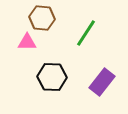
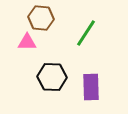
brown hexagon: moved 1 px left
purple rectangle: moved 11 px left, 5 px down; rotated 40 degrees counterclockwise
